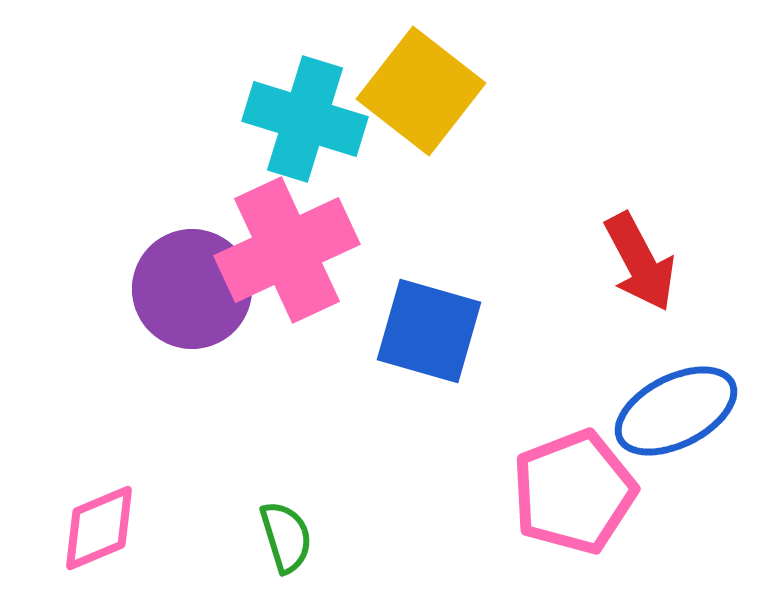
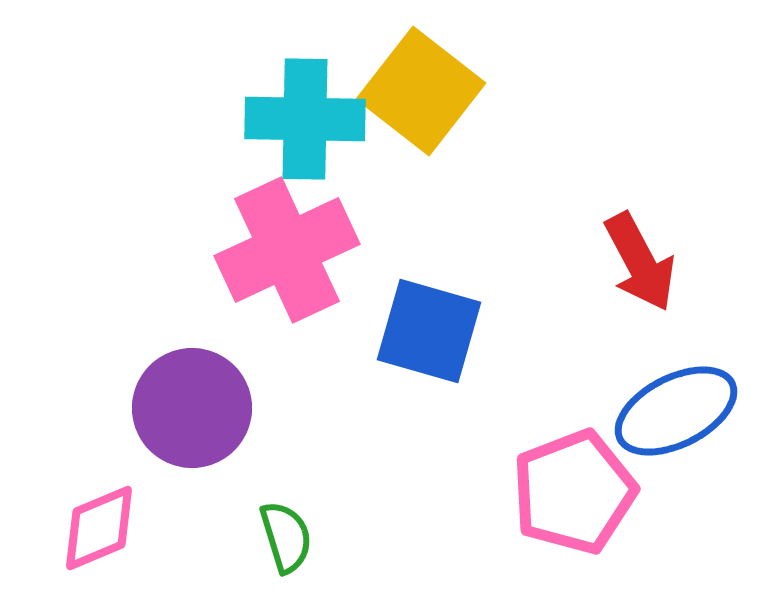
cyan cross: rotated 16 degrees counterclockwise
purple circle: moved 119 px down
